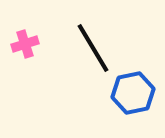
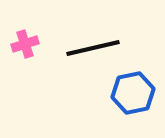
black line: rotated 72 degrees counterclockwise
